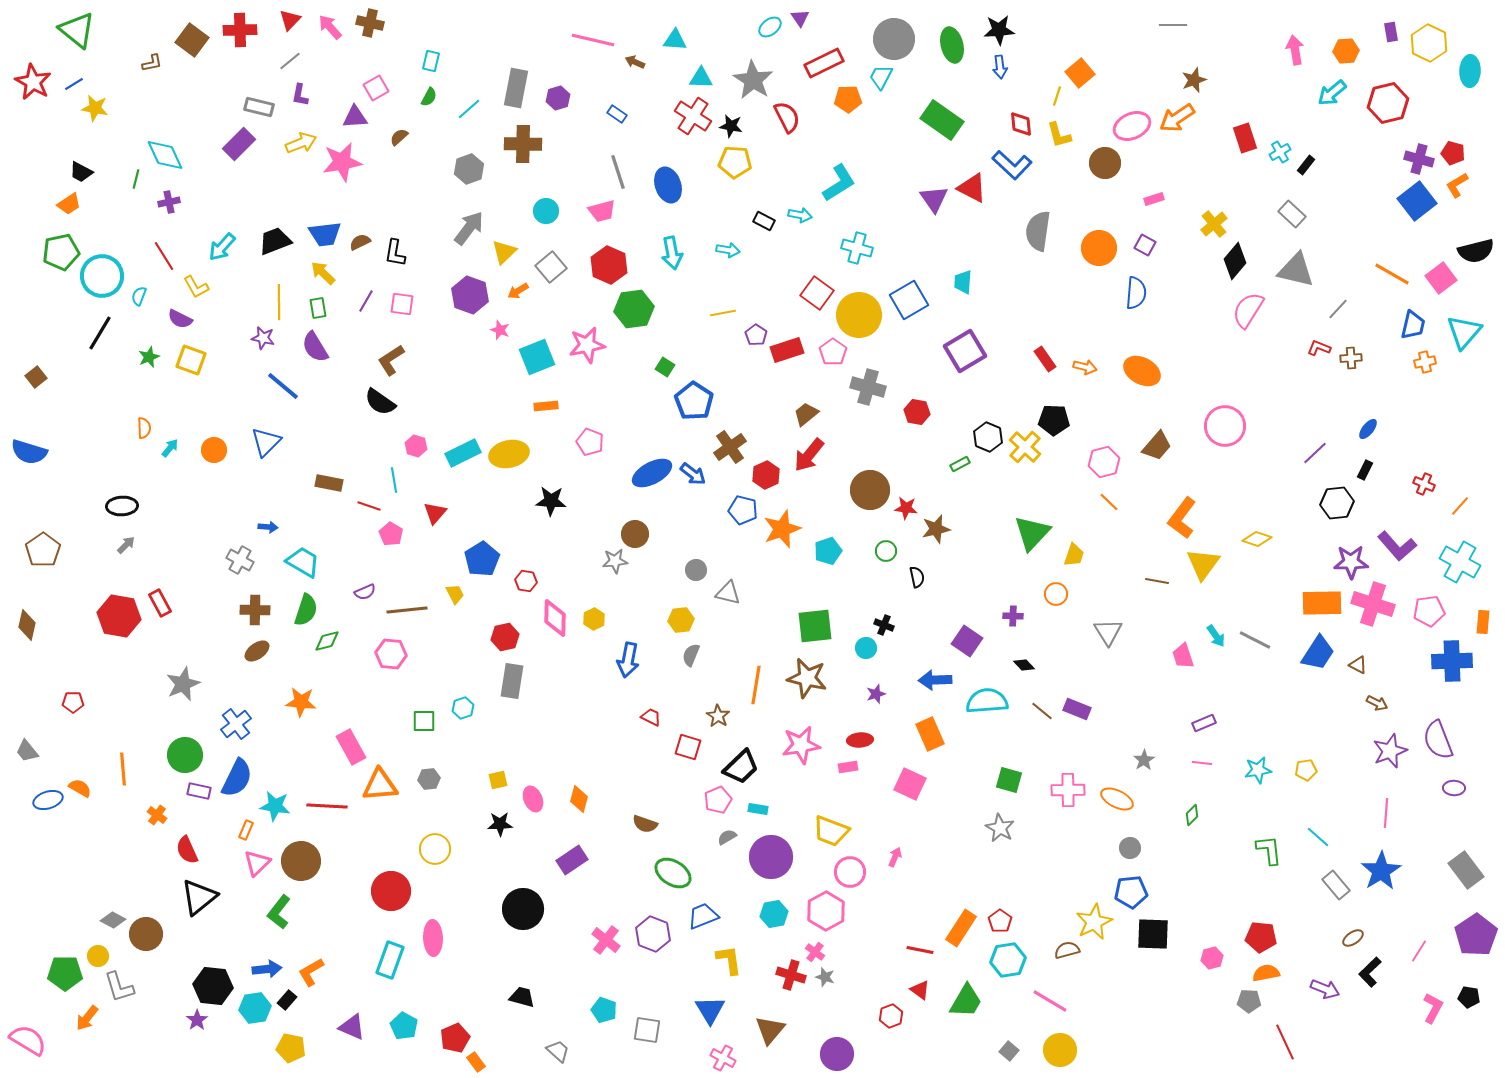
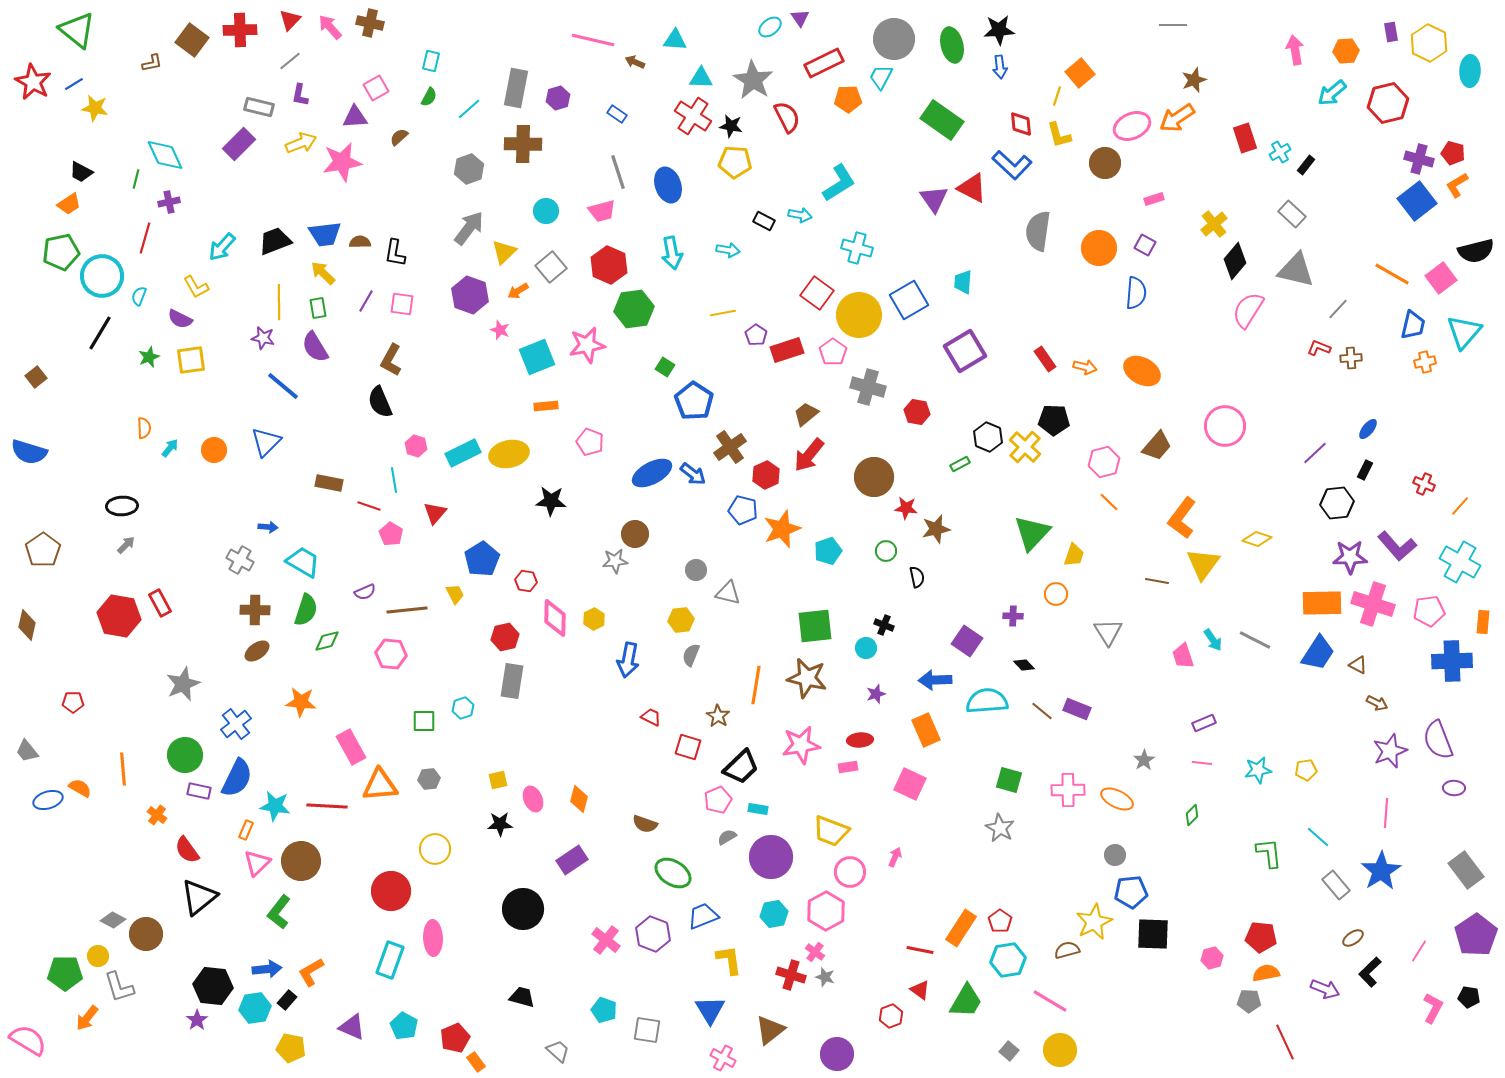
brown semicircle at (360, 242): rotated 25 degrees clockwise
red line at (164, 256): moved 19 px left, 18 px up; rotated 48 degrees clockwise
yellow square at (191, 360): rotated 28 degrees counterclockwise
brown L-shape at (391, 360): rotated 28 degrees counterclockwise
black semicircle at (380, 402): rotated 32 degrees clockwise
brown circle at (870, 490): moved 4 px right, 13 px up
purple star at (1351, 562): moved 1 px left, 5 px up
cyan arrow at (1216, 636): moved 3 px left, 4 px down
orange rectangle at (930, 734): moved 4 px left, 4 px up
gray circle at (1130, 848): moved 15 px left, 7 px down
red semicircle at (187, 850): rotated 12 degrees counterclockwise
green L-shape at (1269, 850): moved 3 px down
brown triangle at (770, 1030): rotated 12 degrees clockwise
